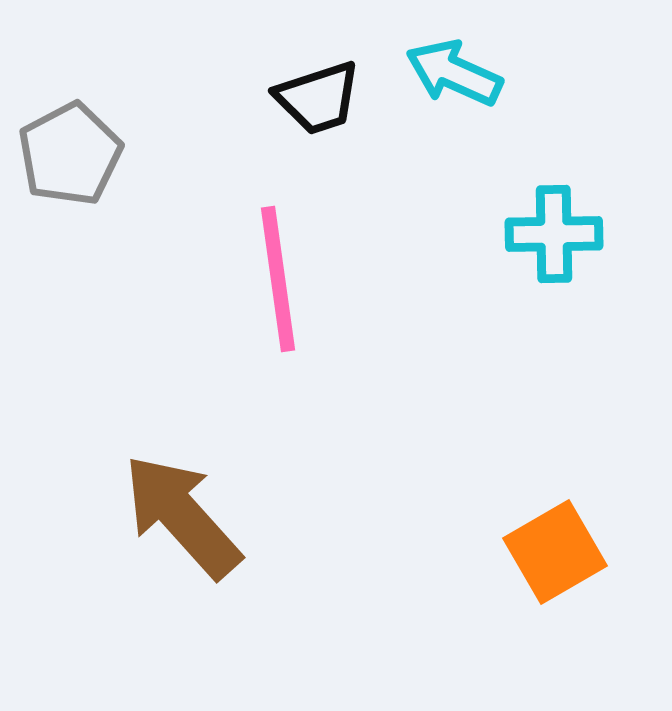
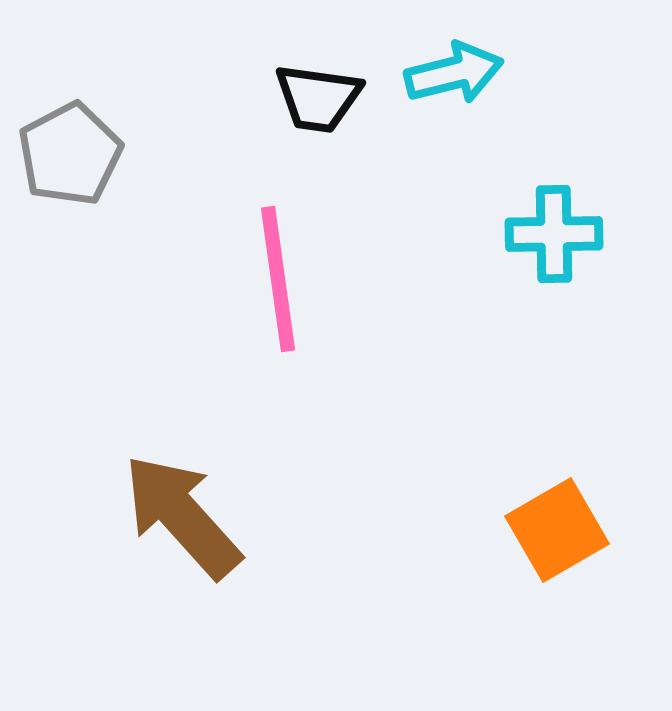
cyan arrow: rotated 142 degrees clockwise
black trapezoid: rotated 26 degrees clockwise
orange square: moved 2 px right, 22 px up
